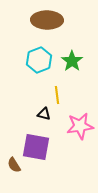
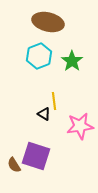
brown ellipse: moved 1 px right, 2 px down; rotated 12 degrees clockwise
cyan hexagon: moved 4 px up
yellow line: moved 3 px left, 6 px down
black triangle: rotated 16 degrees clockwise
purple square: moved 9 px down; rotated 8 degrees clockwise
